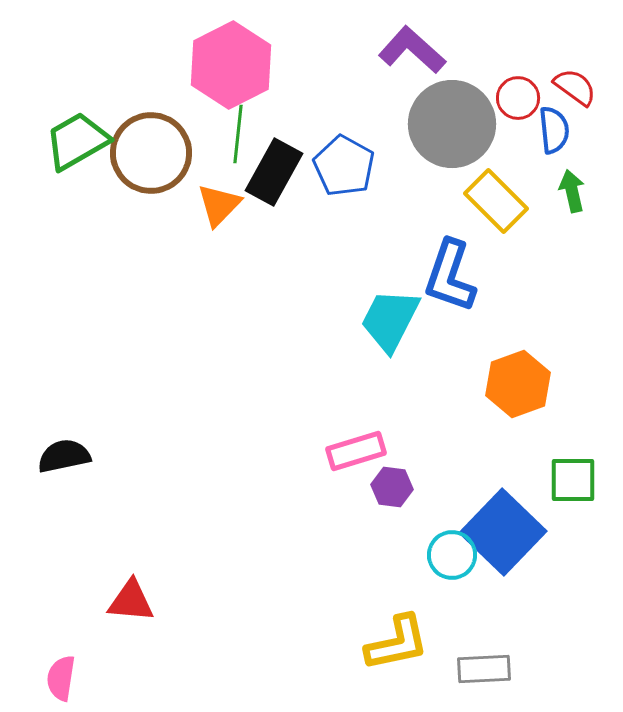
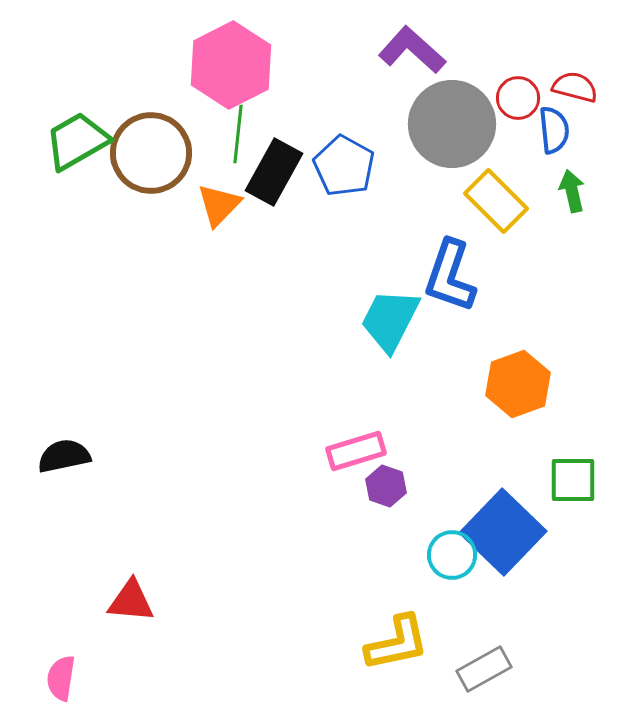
red semicircle: rotated 21 degrees counterclockwise
purple hexagon: moved 6 px left, 1 px up; rotated 12 degrees clockwise
gray rectangle: rotated 26 degrees counterclockwise
